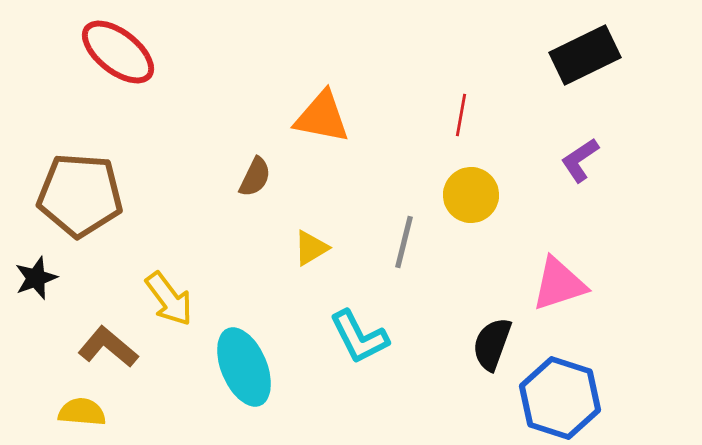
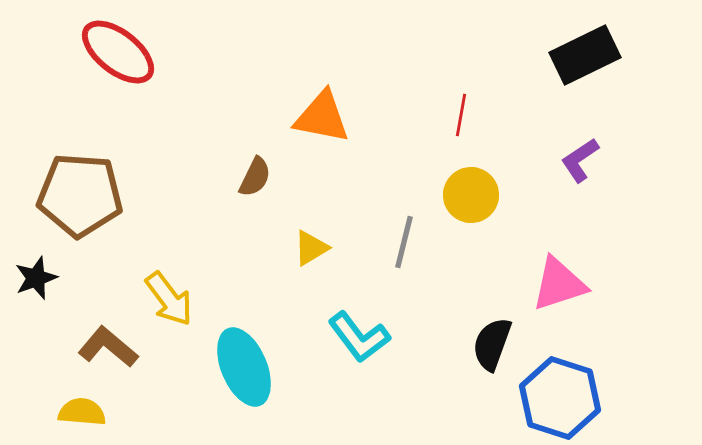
cyan L-shape: rotated 10 degrees counterclockwise
